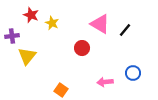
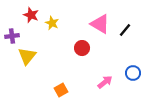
pink arrow: rotated 147 degrees clockwise
orange square: rotated 24 degrees clockwise
